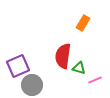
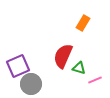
red semicircle: rotated 15 degrees clockwise
gray circle: moved 1 px left, 1 px up
